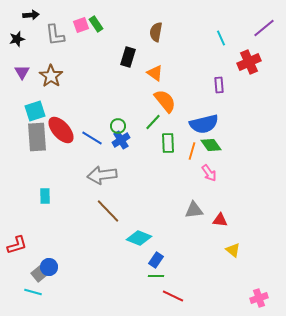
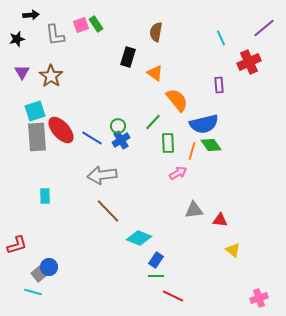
orange semicircle at (165, 101): moved 12 px right, 1 px up
pink arrow at (209, 173): moved 31 px left; rotated 84 degrees counterclockwise
